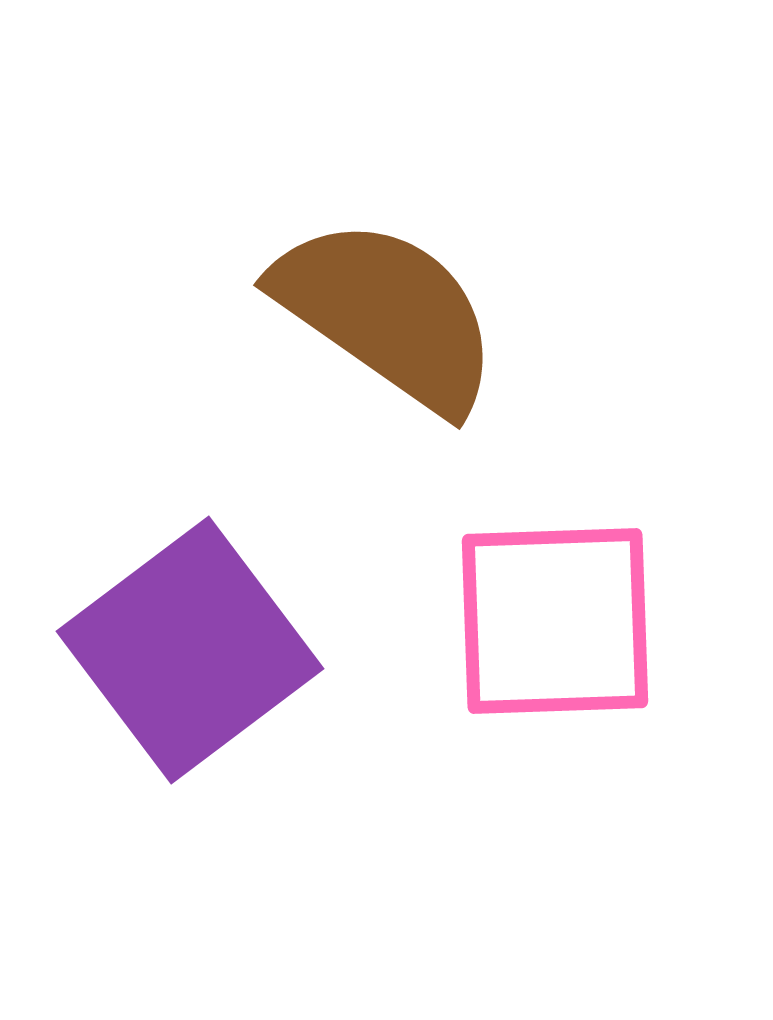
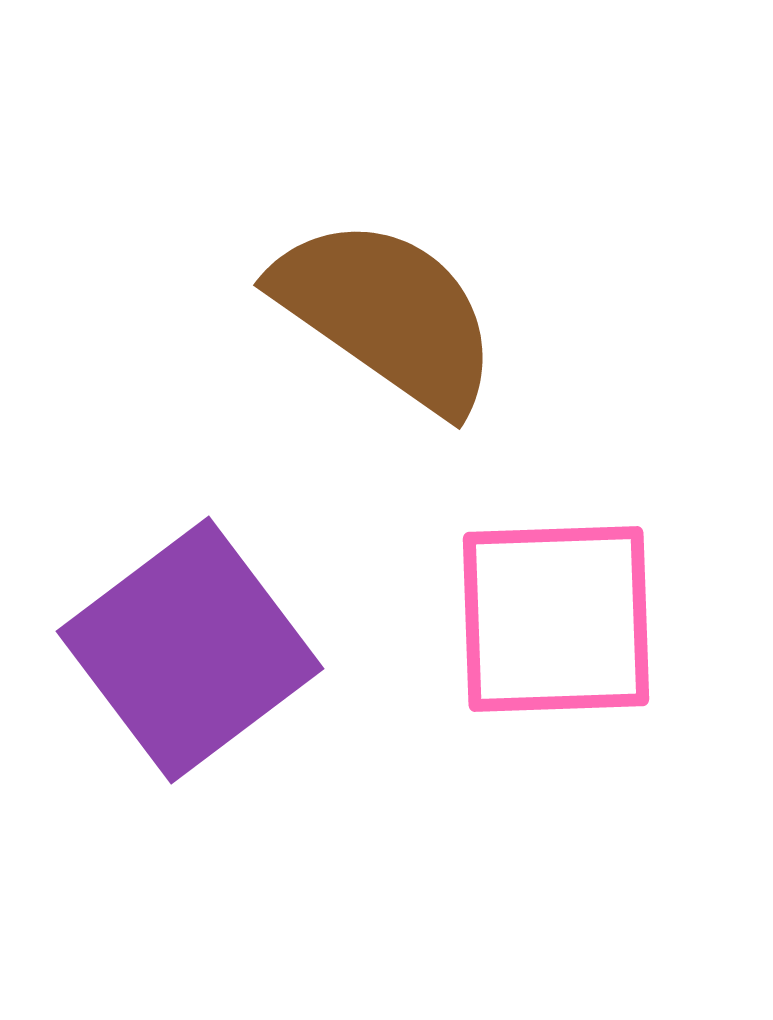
pink square: moved 1 px right, 2 px up
